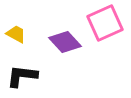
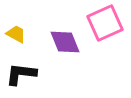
purple diamond: rotated 20 degrees clockwise
black L-shape: moved 1 px left, 2 px up
